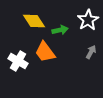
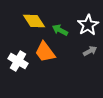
white star: moved 5 px down
green arrow: rotated 140 degrees counterclockwise
gray arrow: moved 1 px left, 1 px up; rotated 32 degrees clockwise
